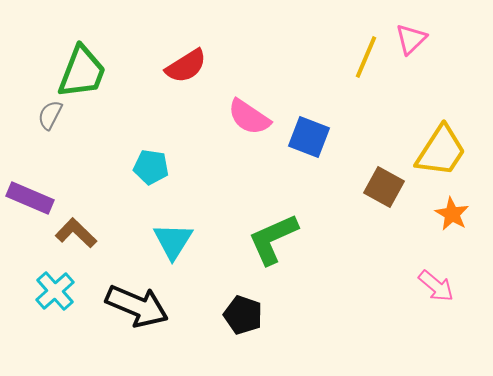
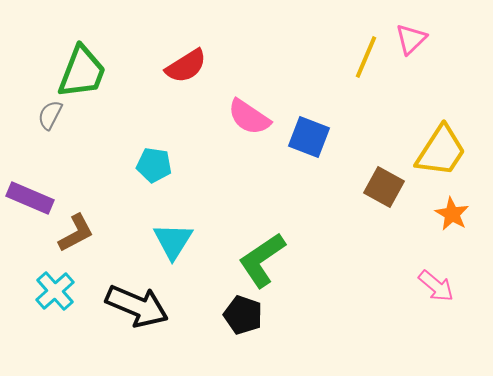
cyan pentagon: moved 3 px right, 2 px up
brown L-shape: rotated 108 degrees clockwise
green L-shape: moved 11 px left, 21 px down; rotated 10 degrees counterclockwise
